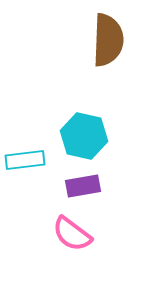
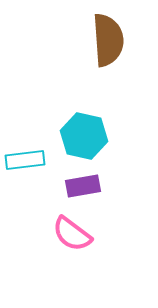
brown semicircle: rotated 6 degrees counterclockwise
